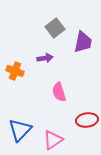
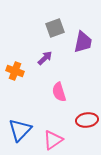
gray square: rotated 18 degrees clockwise
purple arrow: rotated 35 degrees counterclockwise
